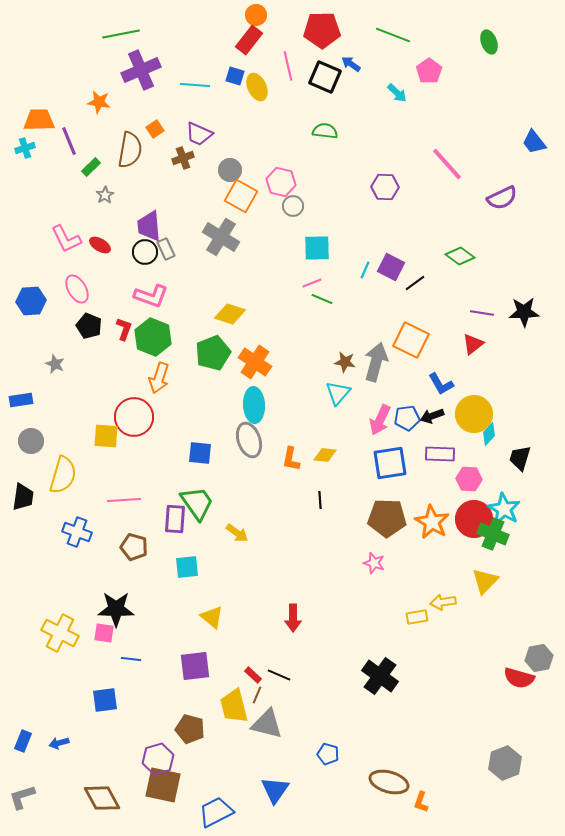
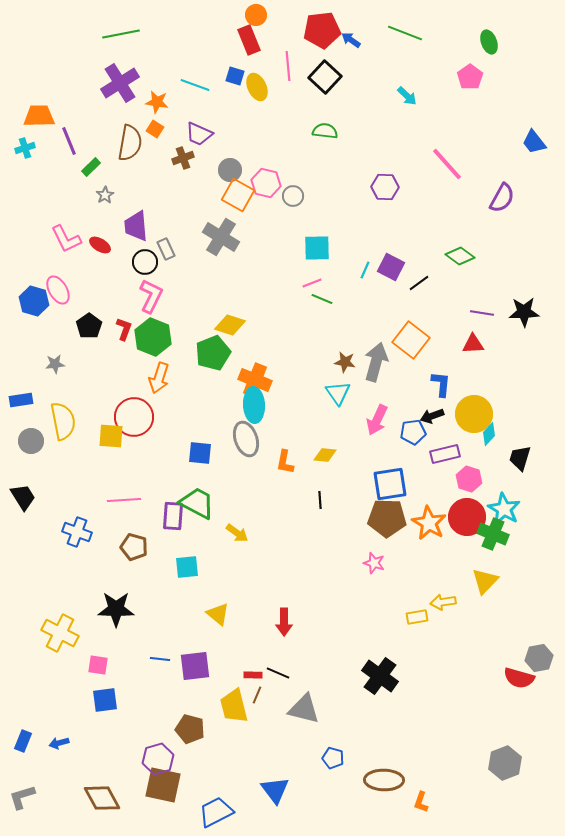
red pentagon at (322, 30): rotated 6 degrees counterclockwise
green line at (393, 35): moved 12 px right, 2 px up
red rectangle at (249, 40): rotated 60 degrees counterclockwise
blue arrow at (351, 64): moved 24 px up
pink line at (288, 66): rotated 8 degrees clockwise
purple cross at (141, 70): moved 21 px left, 13 px down; rotated 9 degrees counterclockwise
pink pentagon at (429, 71): moved 41 px right, 6 px down
black square at (325, 77): rotated 20 degrees clockwise
cyan line at (195, 85): rotated 16 degrees clockwise
cyan arrow at (397, 93): moved 10 px right, 3 px down
orange star at (99, 102): moved 58 px right
orange trapezoid at (39, 120): moved 4 px up
orange square at (155, 129): rotated 24 degrees counterclockwise
brown semicircle at (130, 150): moved 7 px up
pink hexagon at (281, 182): moved 15 px left, 1 px down
orange square at (241, 196): moved 3 px left, 1 px up
purple semicircle at (502, 198): rotated 36 degrees counterclockwise
gray circle at (293, 206): moved 10 px up
purple trapezoid at (149, 226): moved 13 px left
black circle at (145, 252): moved 10 px down
black line at (415, 283): moved 4 px right
pink ellipse at (77, 289): moved 19 px left, 1 px down
pink L-shape at (151, 296): rotated 84 degrees counterclockwise
blue hexagon at (31, 301): moved 3 px right; rotated 20 degrees clockwise
yellow diamond at (230, 314): moved 11 px down
black pentagon at (89, 326): rotated 15 degrees clockwise
orange square at (411, 340): rotated 12 degrees clockwise
red triangle at (473, 344): rotated 35 degrees clockwise
orange cross at (255, 362): moved 18 px down; rotated 12 degrees counterclockwise
gray star at (55, 364): rotated 30 degrees counterclockwise
blue L-shape at (441, 384): rotated 144 degrees counterclockwise
cyan triangle at (338, 393): rotated 16 degrees counterclockwise
blue pentagon at (407, 418): moved 6 px right, 14 px down
pink arrow at (380, 420): moved 3 px left
yellow square at (106, 436): moved 5 px right
gray ellipse at (249, 440): moved 3 px left, 1 px up
purple rectangle at (440, 454): moved 5 px right; rotated 16 degrees counterclockwise
orange L-shape at (291, 459): moved 6 px left, 3 px down
blue square at (390, 463): moved 21 px down
yellow semicircle at (63, 475): moved 54 px up; rotated 27 degrees counterclockwise
pink hexagon at (469, 479): rotated 15 degrees clockwise
black trapezoid at (23, 497): rotated 40 degrees counterclockwise
green trapezoid at (197, 503): rotated 27 degrees counterclockwise
purple rectangle at (175, 519): moved 2 px left, 3 px up
red circle at (474, 519): moved 7 px left, 2 px up
orange star at (432, 522): moved 3 px left, 1 px down
yellow triangle at (212, 617): moved 6 px right, 3 px up
red arrow at (293, 618): moved 9 px left, 4 px down
pink square at (104, 633): moved 6 px left, 32 px down
blue line at (131, 659): moved 29 px right
red rectangle at (253, 675): rotated 42 degrees counterclockwise
black line at (279, 675): moved 1 px left, 2 px up
gray triangle at (267, 724): moved 37 px right, 15 px up
blue pentagon at (328, 754): moved 5 px right, 4 px down
brown ellipse at (389, 782): moved 5 px left, 2 px up; rotated 15 degrees counterclockwise
blue triangle at (275, 790): rotated 12 degrees counterclockwise
